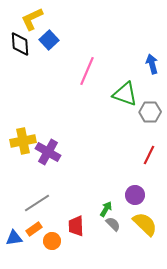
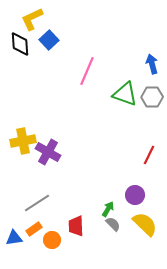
gray hexagon: moved 2 px right, 15 px up
green arrow: moved 2 px right
orange circle: moved 1 px up
